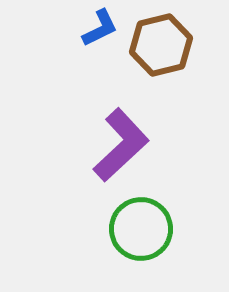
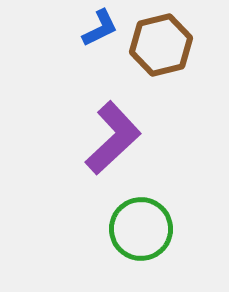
purple L-shape: moved 8 px left, 7 px up
